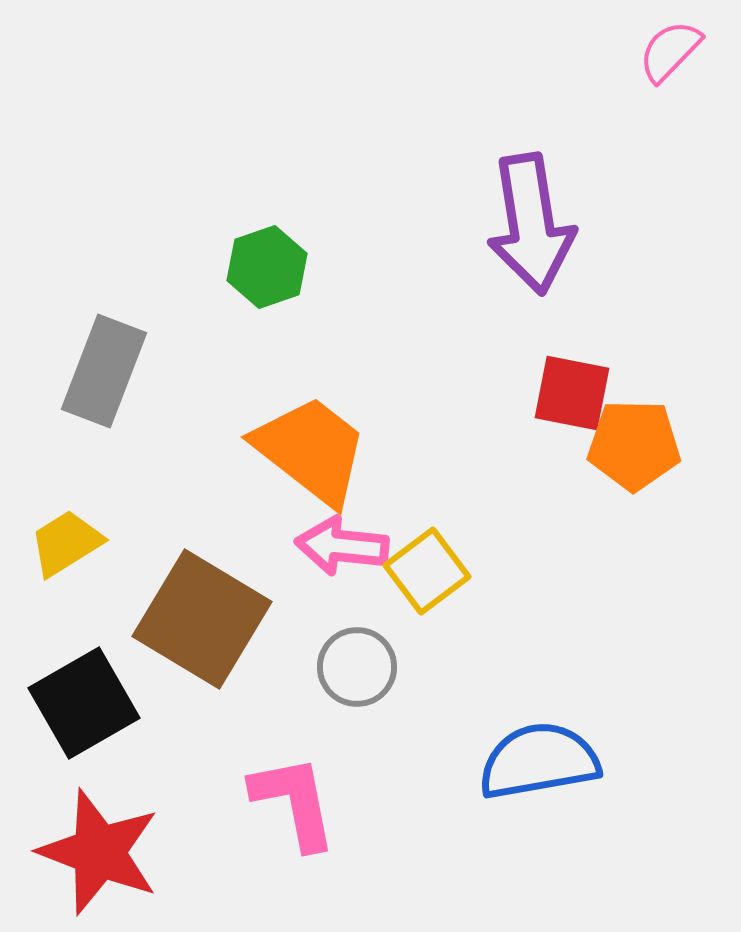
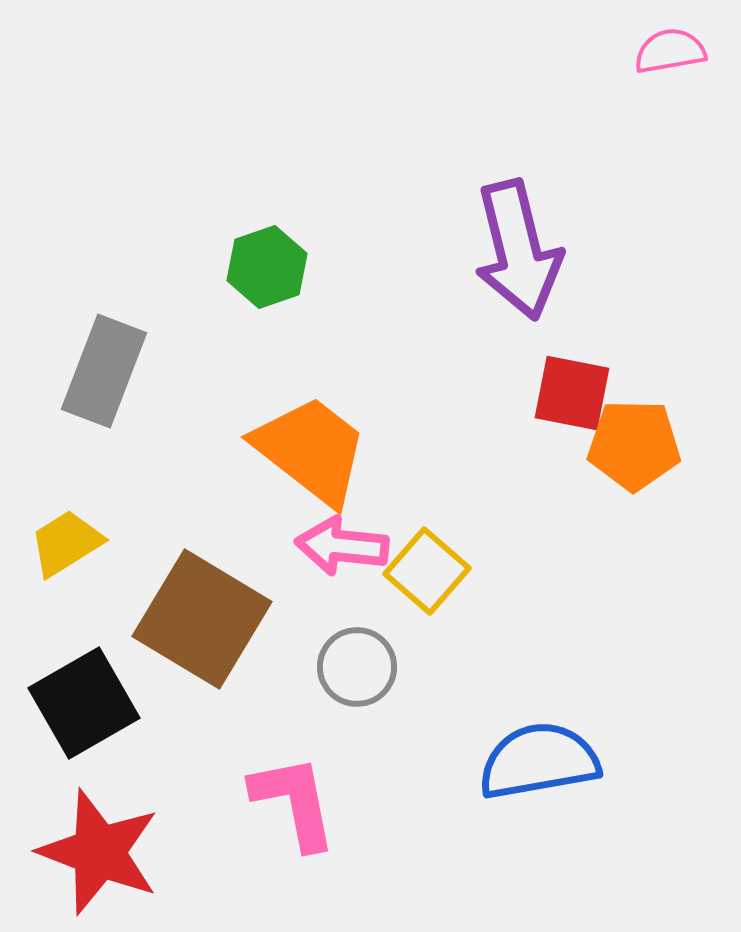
pink semicircle: rotated 36 degrees clockwise
purple arrow: moved 13 px left, 26 px down; rotated 5 degrees counterclockwise
yellow square: rotated 12 degrees counterclockwise
